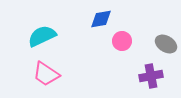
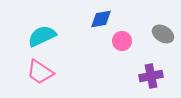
gray ellipse: moved 3 px left, 10 px up
pink trapezoid: moved 6 px left, 2 px up
